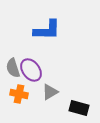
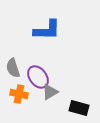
purple ellipse: moved 7 px right, 7 px down
